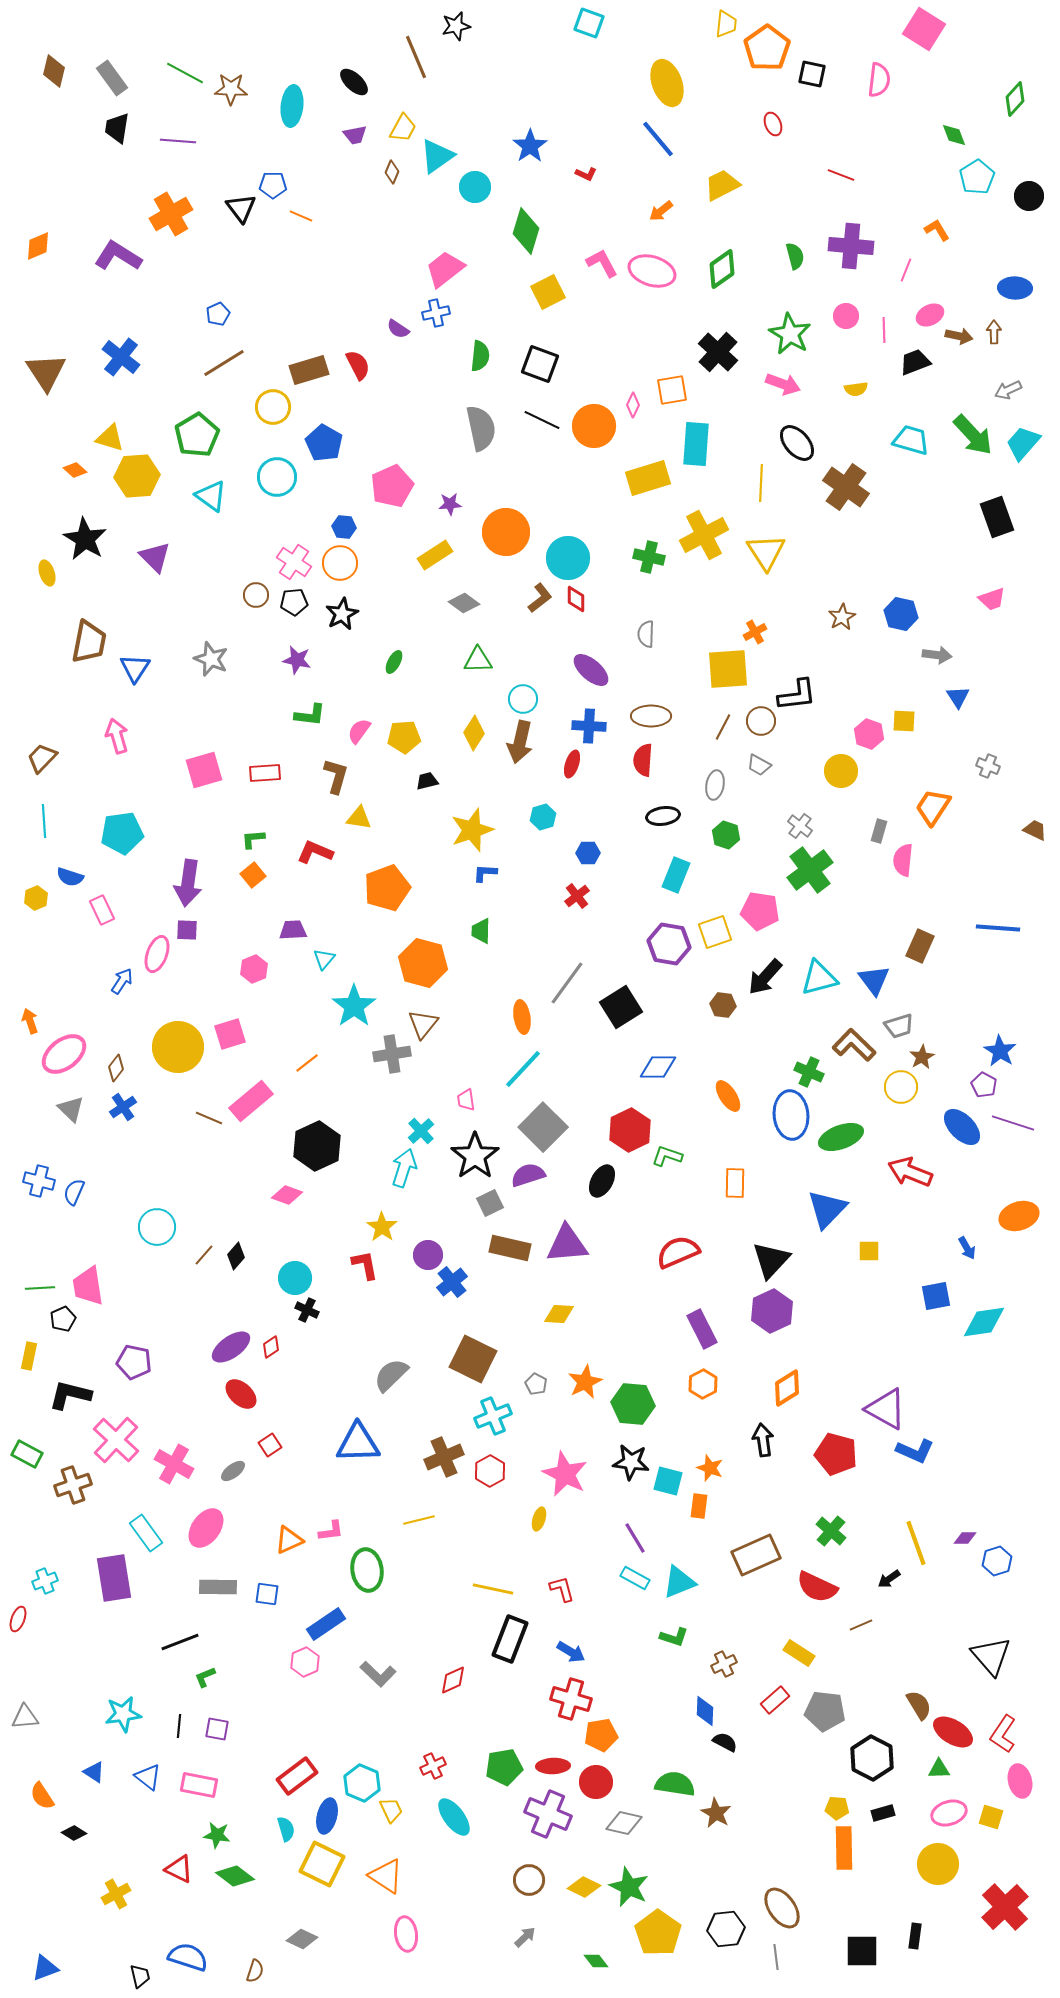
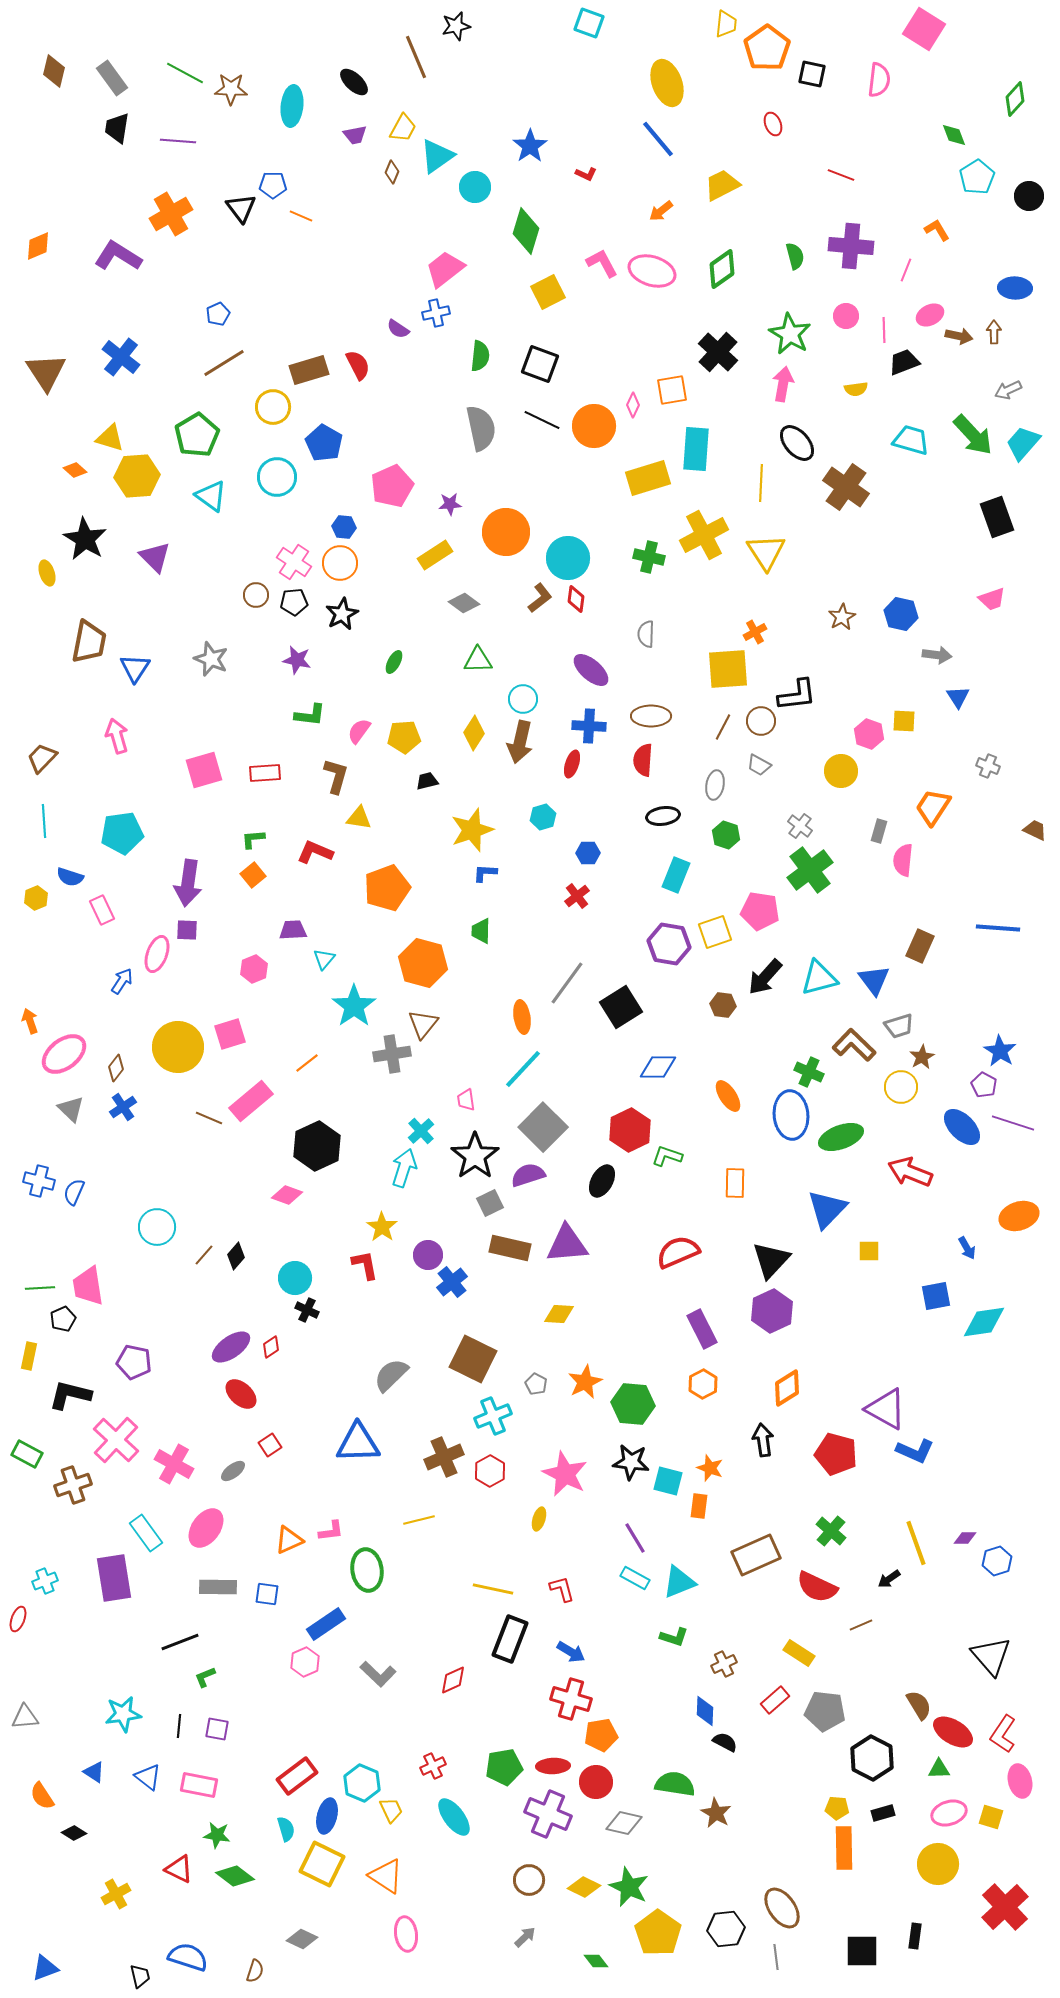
black trapezoid at (915, 362): moved 11 px left
pink arrow at (783, 384): rotated 100 degrees counterclockwise
cyan rectangle at (696, 444): moved 5 px down
red diamond at (576, 599): rotated 8 degrees clockwise
